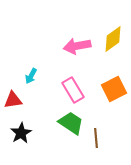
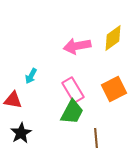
yellow diamond: moved 1 px up
red triangle: rotated 18 degrees clockwise
green trapezoid: moved 1 px right, 11 px up; rotated 84 degrees clockwise
